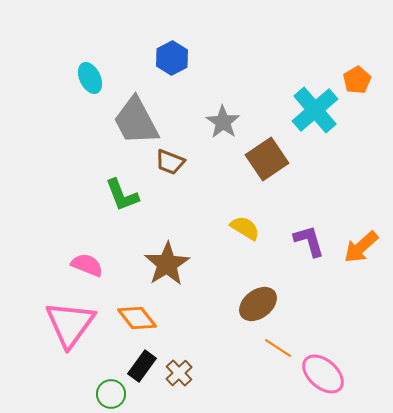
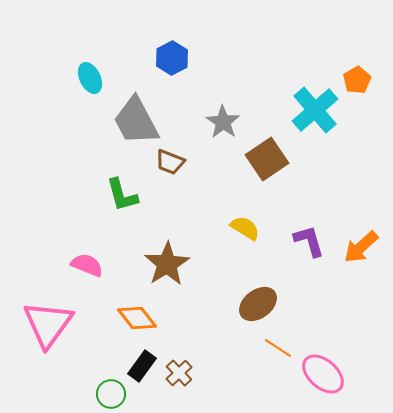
green L-shape: rotated 6 degrees clockwise
pink triangle: moved 22 px left
